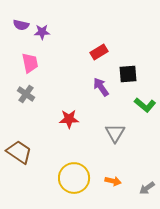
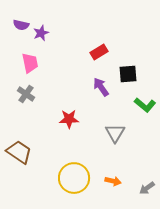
purple star: moved 1 px left, 1 px down; rotated 21 degrees counterclockwise
